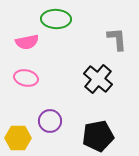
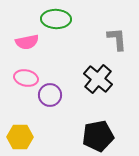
purple circle: moved 26 px up
yellow hexagon: moved 2 px right, 1 px up
